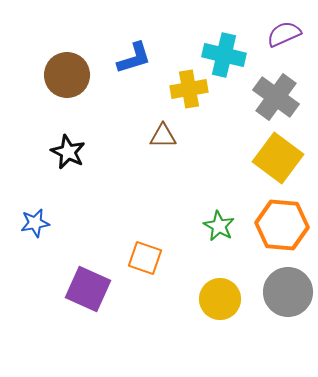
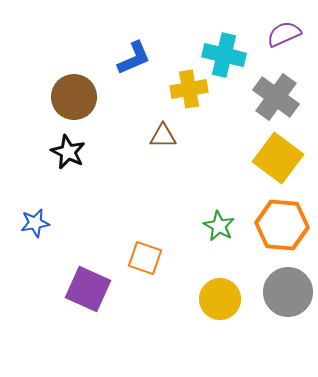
blue L-shape: rotated 6 degrees counterclockwise
brown circle: moved 7 px right, 22 px down
